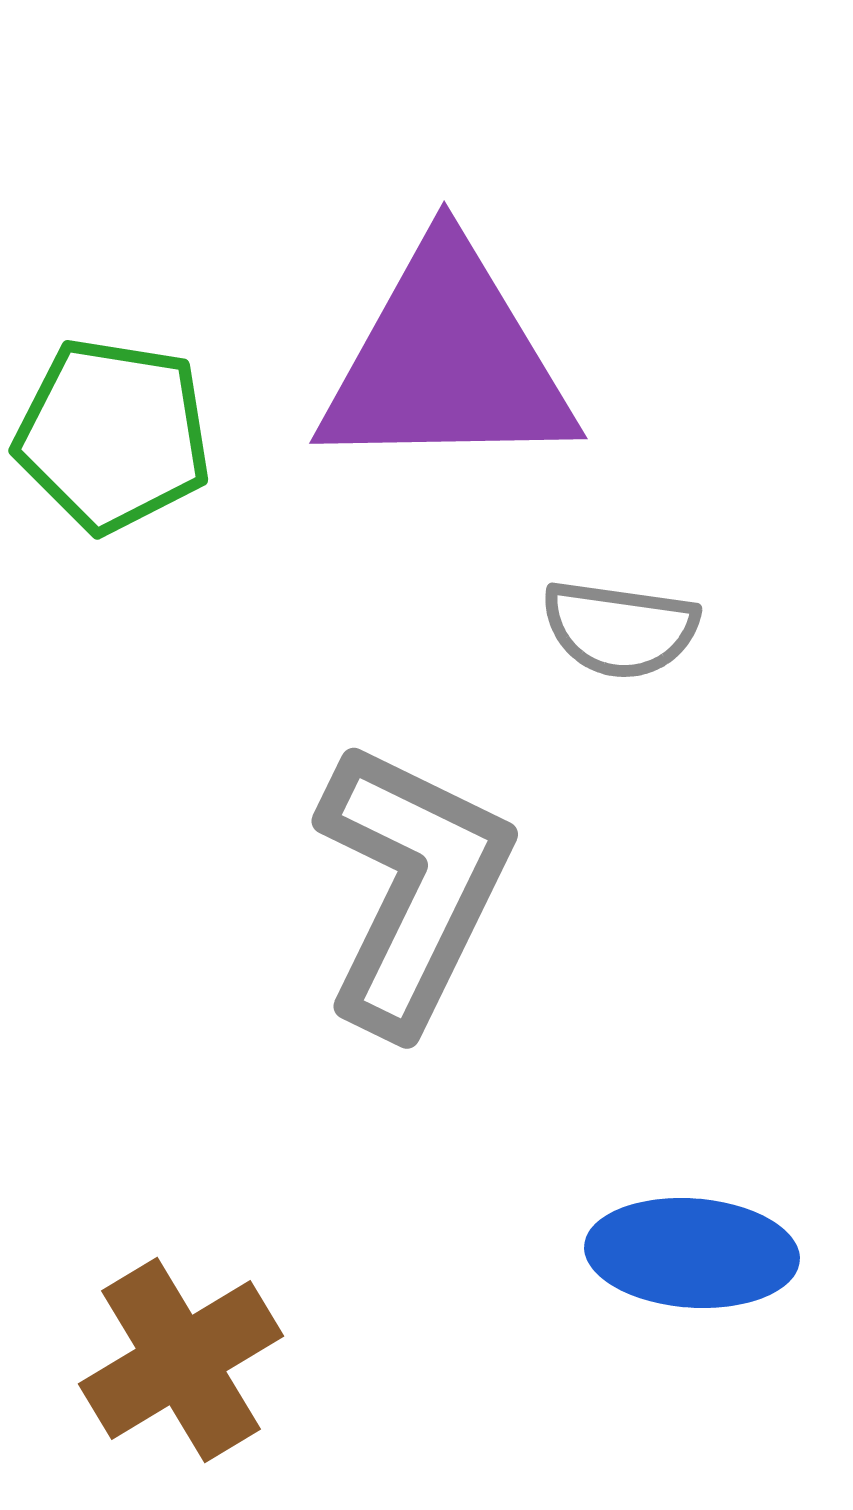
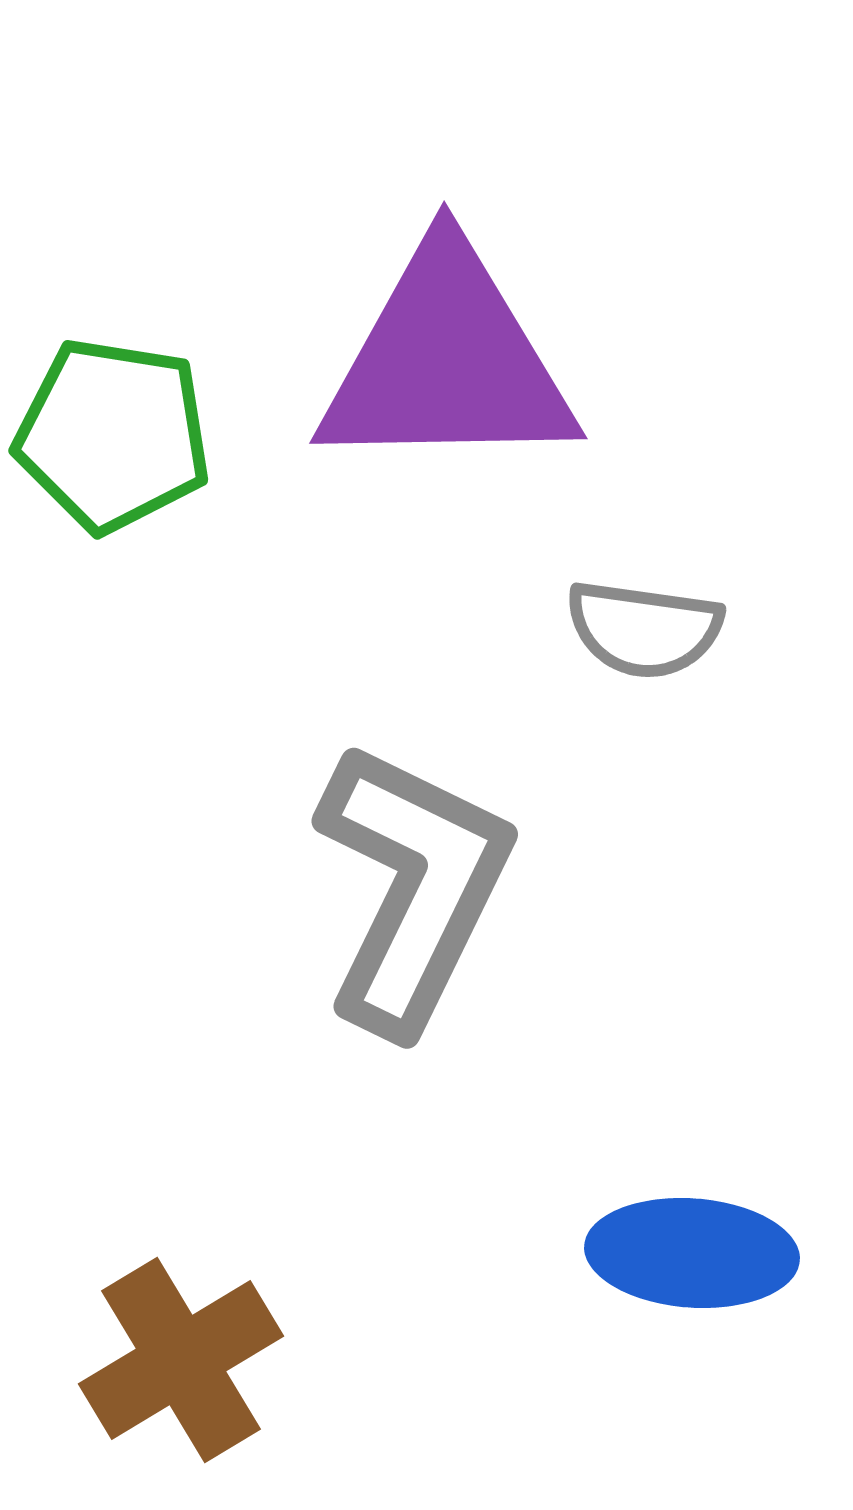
gray semicircle: moved 24 px right
